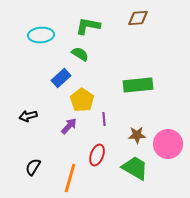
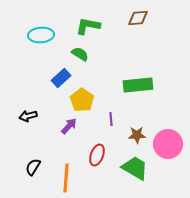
purple line: moved 7 px right
orange line: moved 4 px left; rotated 12 degrees counterclockwise
